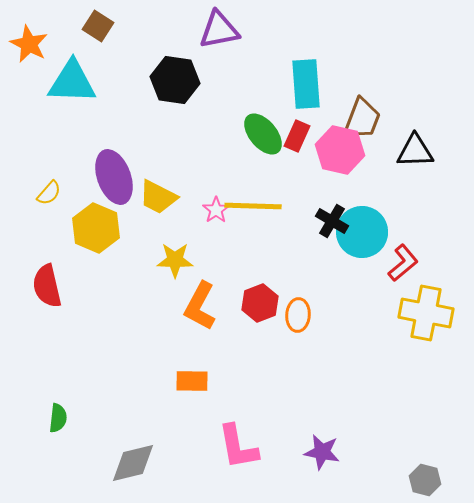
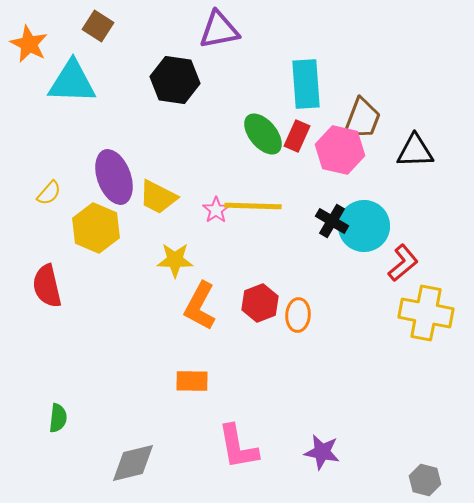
cyan circle: moved 2 px right, 6 px up
